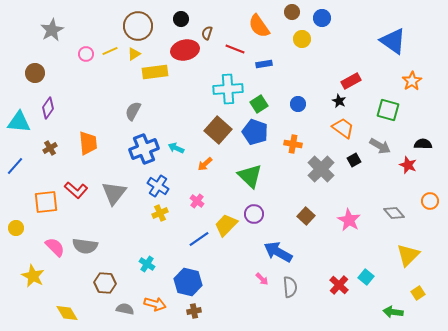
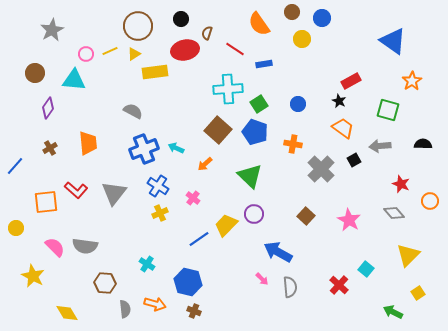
orange semicircle at (259, 26): moved 2 px up
red line at (235, 49): rotated 12 degrees clockwise
gray semicircle at (133, 111): rotated 90 degrees clockwise
cyan triangle at (19, 122): moved 55 px right, 42 px up
gray arrow at (380, 146): rotated 145 degrees clockwise
red star at (408, 165): moved 7 px left, 19 px down
pink cross at (197, 201): moved 4 px left, 3 px up
cyan square at (366, 277): moved 8 px up
gray semicircle at (125, 309): rotated 72 degrees clockwise
brown cross at (194, 311): rotated 32 degrees clockwise
green arrow at (393, 312): rotated 18 degrees clockwise
